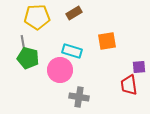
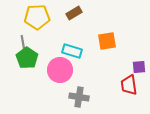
green pentagon: moved 1 px left; rotated 20 degrees clockwise
